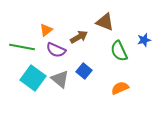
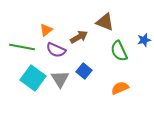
gray triangle: rotated 18 degrees clockwise
